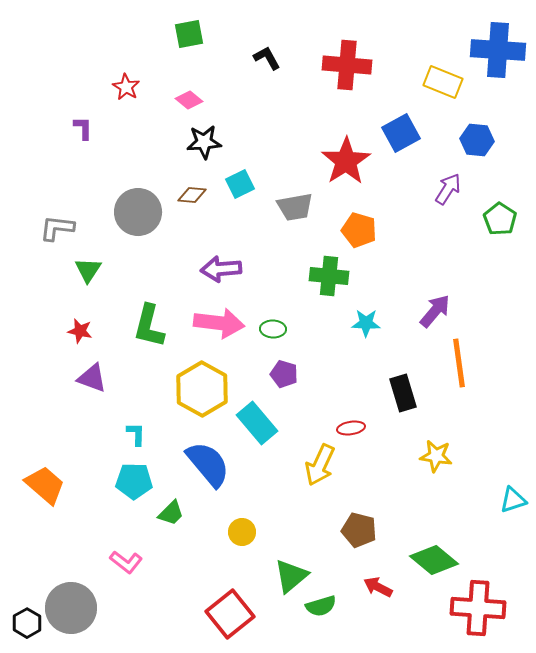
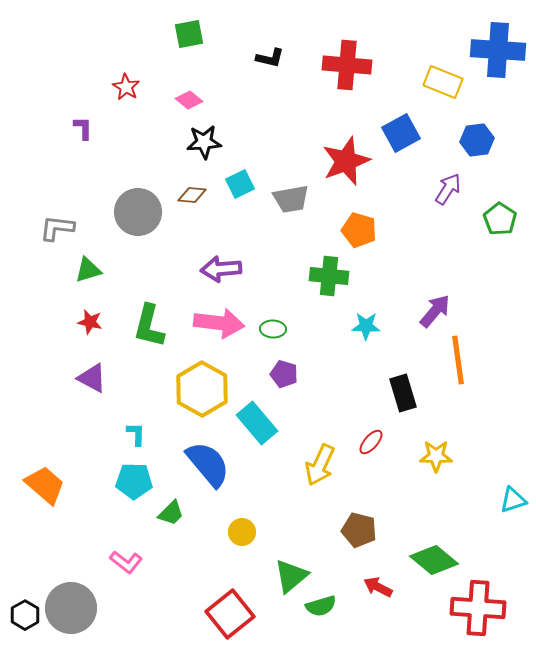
black L-shape at (267, 58): moved 3 px right; rotated 132 degrees clockwise
blue hexagon at (477, 140): rotated 12 degrees counterclockwise
red star at (346, 161): rotated 12 degrees clockwise
gray trapezoid at (295, 207): moved 4 px left, 8 px up
green triangle at (88, 270): rotated 40 degrees clockwise
cyan star at (366, 323): moved 3 px down
red star at (80, 331): moved 10 px right, 9 px up
orange line at (459, 363): moved 1 px left, 3 px up
purple triangle at (92, 378): rotated 8 degrees clockwise
red ellipse at (351, 428): moved 20 px right, 14 px down; rotated 40 degrees counterclockwise
yellow star at (436, 456): rotated 8 degrees counterclockwise
black hexagon at (27, 623): moved 2 px left, 8 px up
